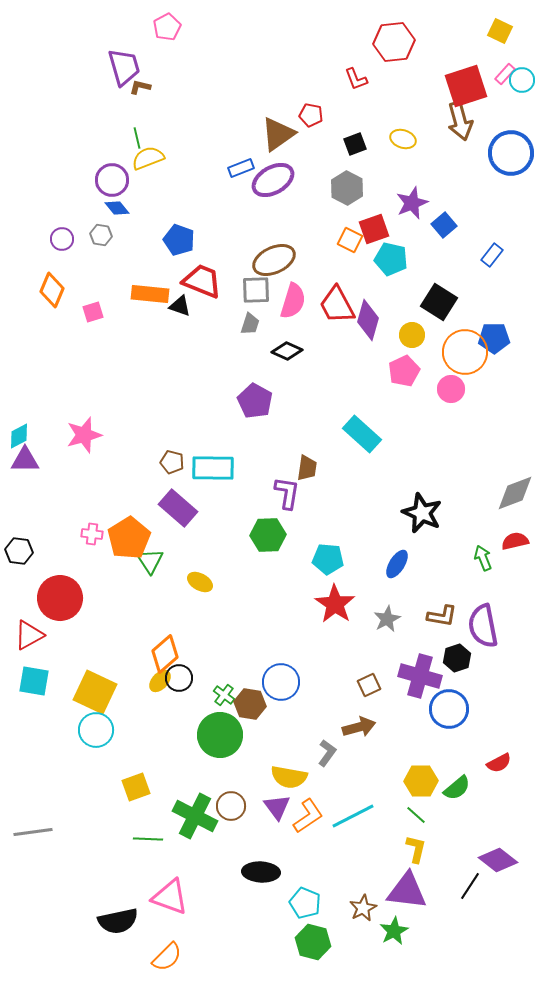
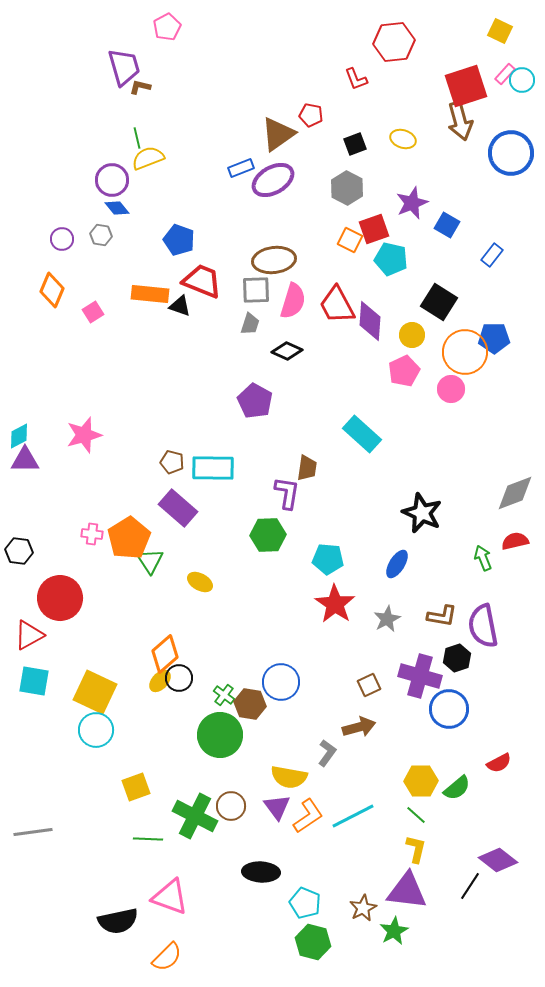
blue square at (444, 225): moved 3 px right; rotated 20 degrees counterclockwise
brown ellipse at (274, 260): rotated 18 degrees clockwise
pink square at (93, 312): rotated 15 degrees counterclockwise
purple diamond at (368, 320): moved 2 px right, 1 px down; rotated 12 degrees counterclockwise
